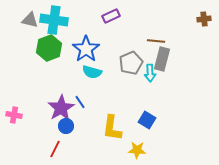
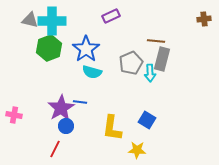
cyan cross: moved 2 px left, 1 px down; rotated 8 degrees counterclockwise
blue line: rotated 48 degrees counterclockwise
